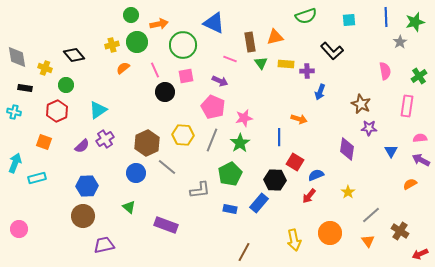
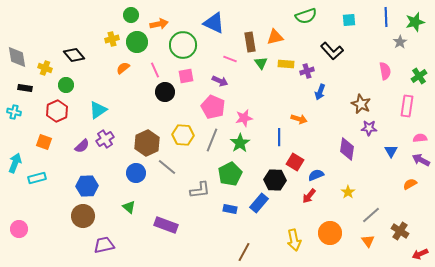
yellow cross at (112, 45): moved 6 px up
purple cross at (307, 71): rotated 16 degrees counterclockwise
